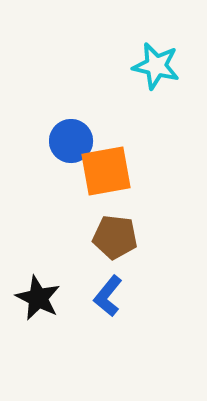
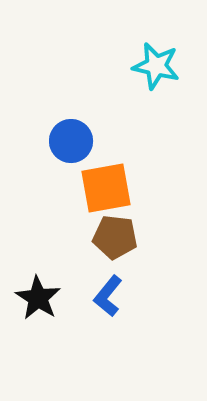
orange square: moved 17 px down
black star: rotated 6 degrees clockwise
